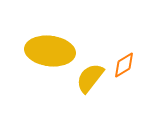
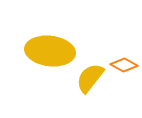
orange diamond: rotated 60 degrees clockwise
